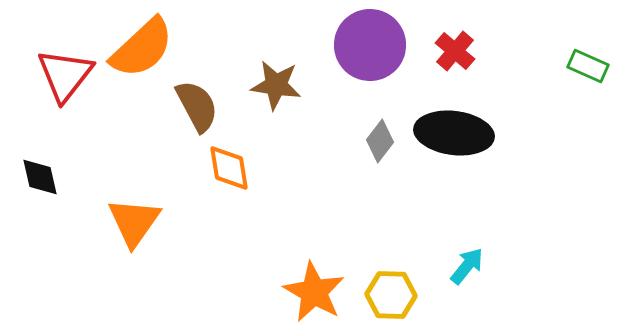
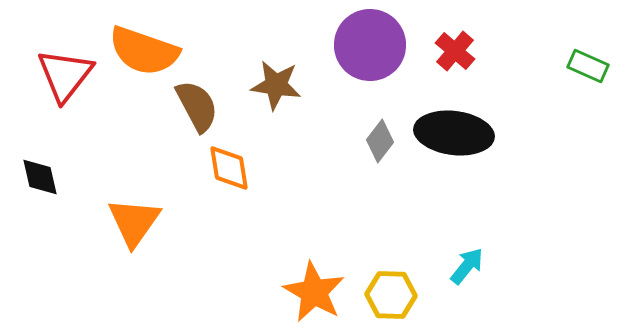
orange semicircle: moved 2 px right, 3 px down; rotated 62 degrees clockwise
